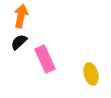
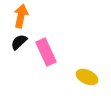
pink rectangle: moved 1 px right, 7 px up
yellow ellipse: moved 4 px left, 3 px down; rotated 50 degrees counterclockwise
